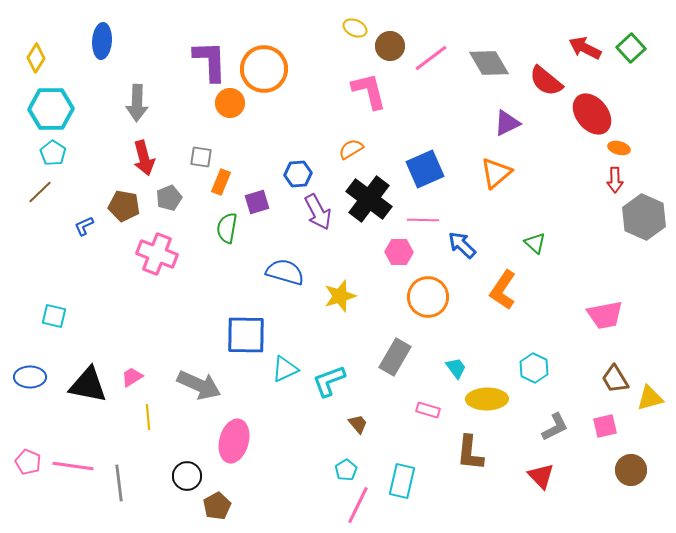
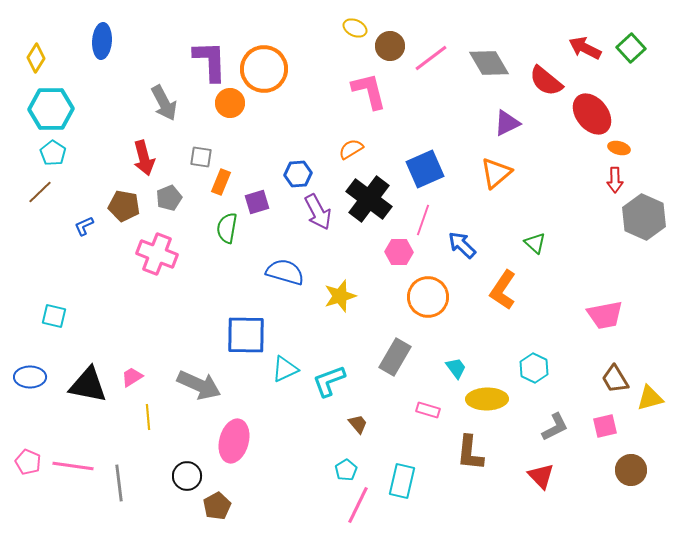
gray arrow at (137, 103): moved 27 px right; rotated 30 degrees counterclockwise
pink line at (423, 220): rotated 72 degrees counterclockwise
